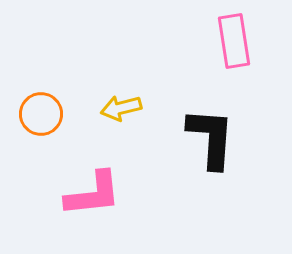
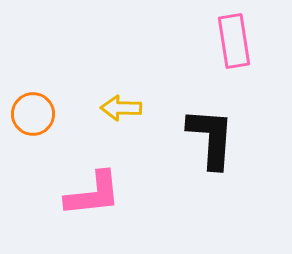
yellow arrow: rotated 15 degrees clockwise
orange circle: moved 8 px left
